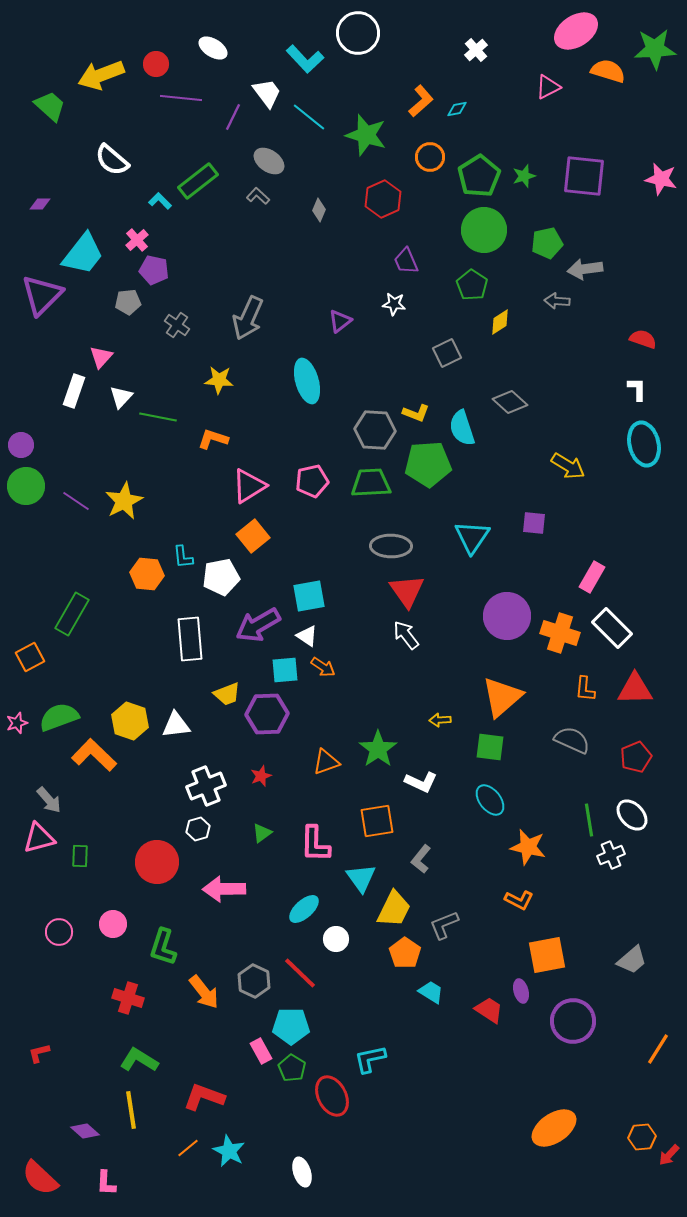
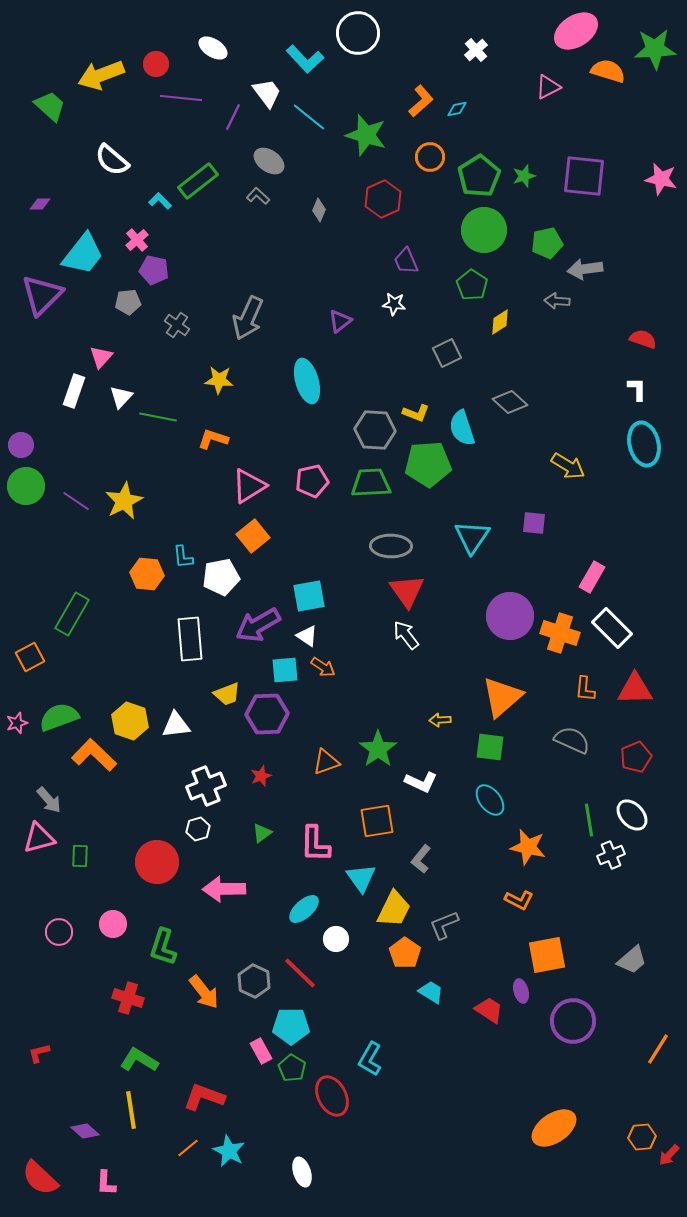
purple circle at (507, 616): moved 3 px right
cyan L-shape at (370, 1059): rotated 48 degrees counterclockwise
